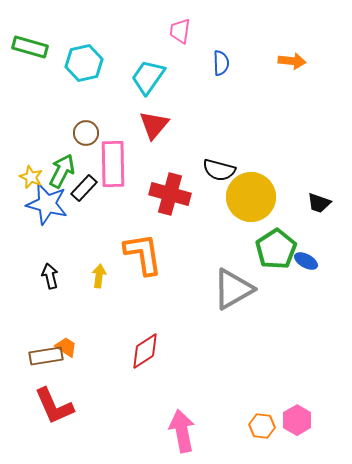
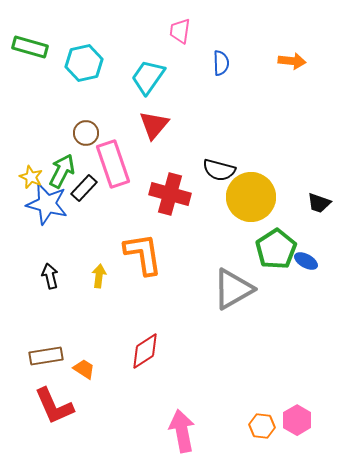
pink rectangle: rotated 18 degrees counterclockwise
orange trapezoid: moved 18 px right, 22 px down
